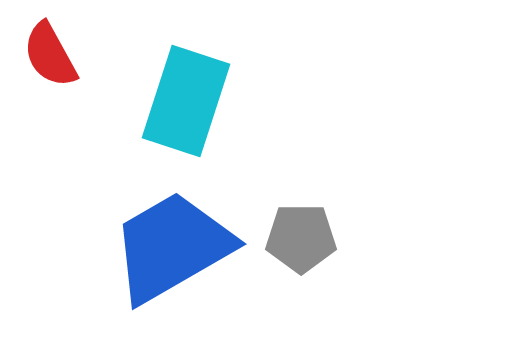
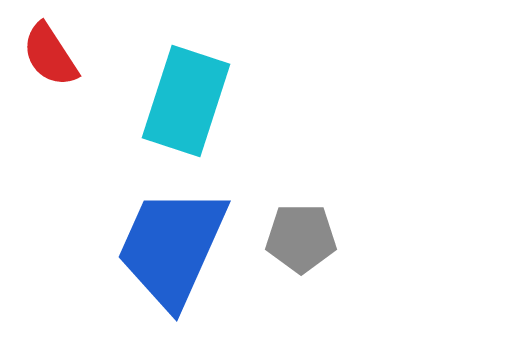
red semicircle: rotated 4 degrees counterclockwise
blue trapezoid: rotated 36 degrees counterclockwise
